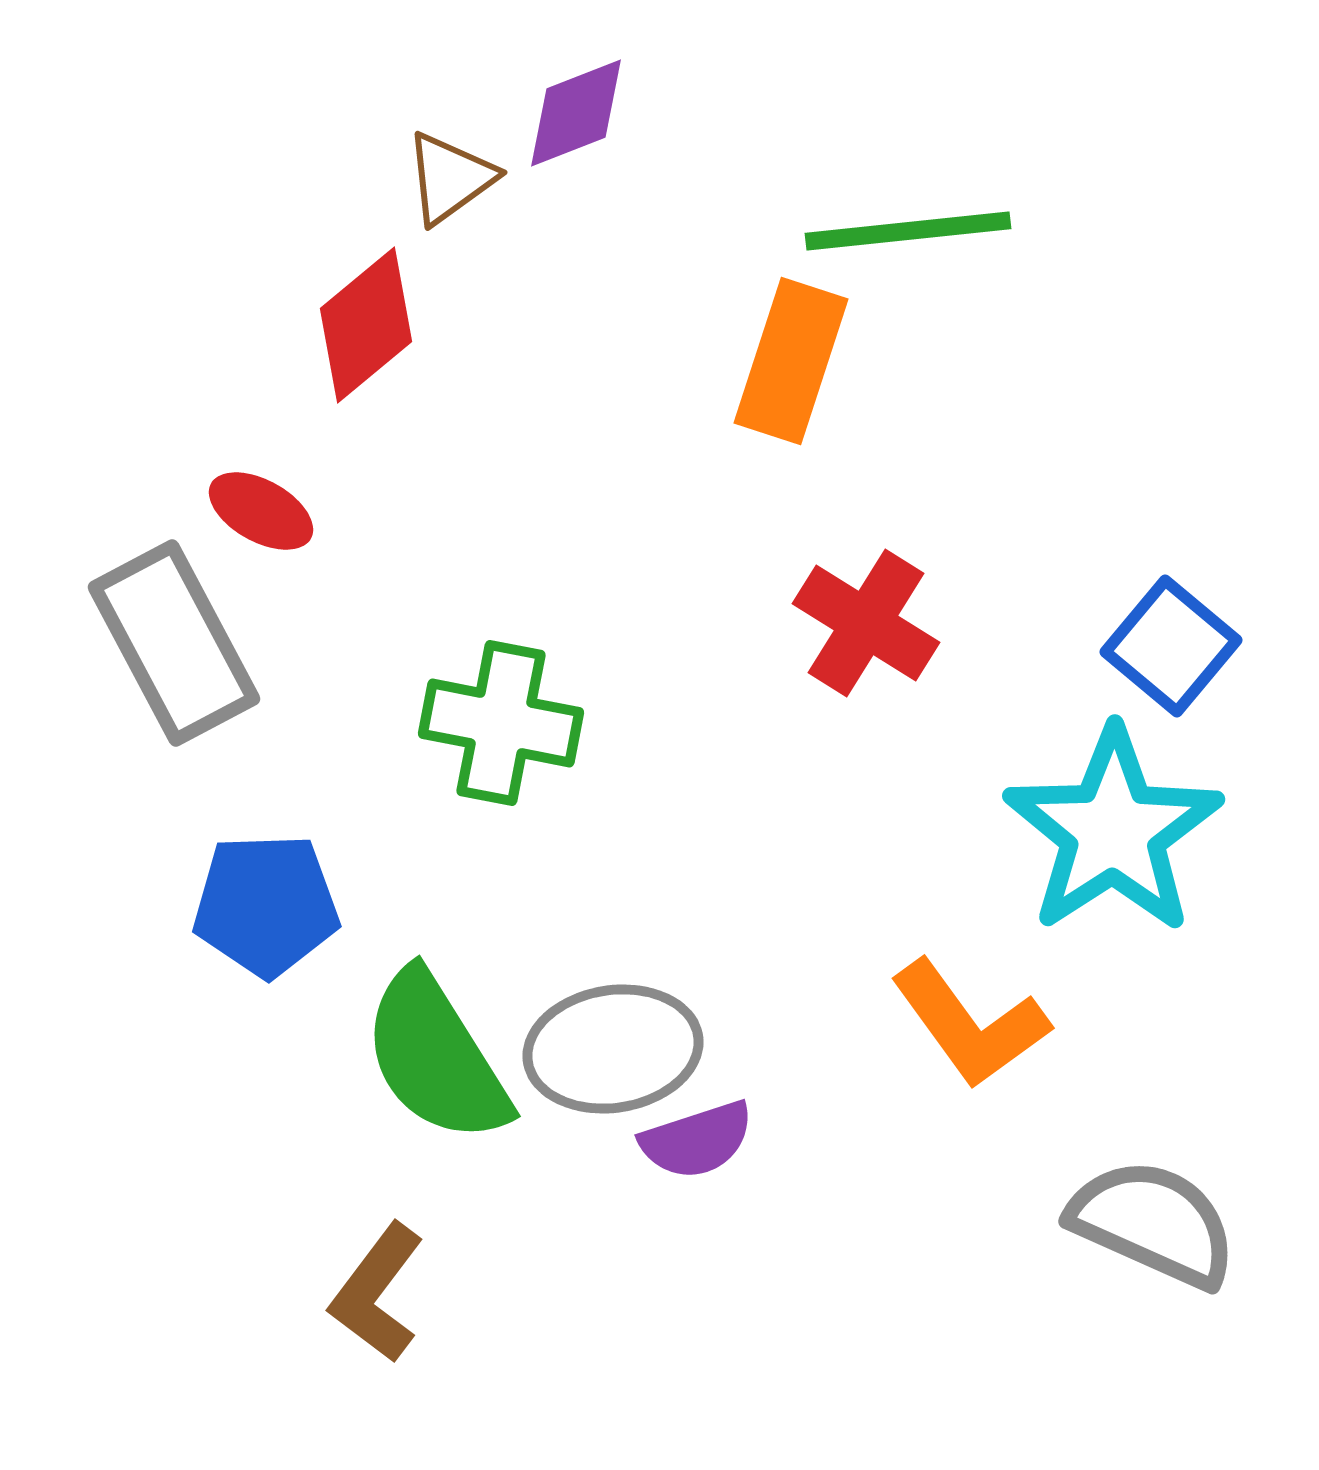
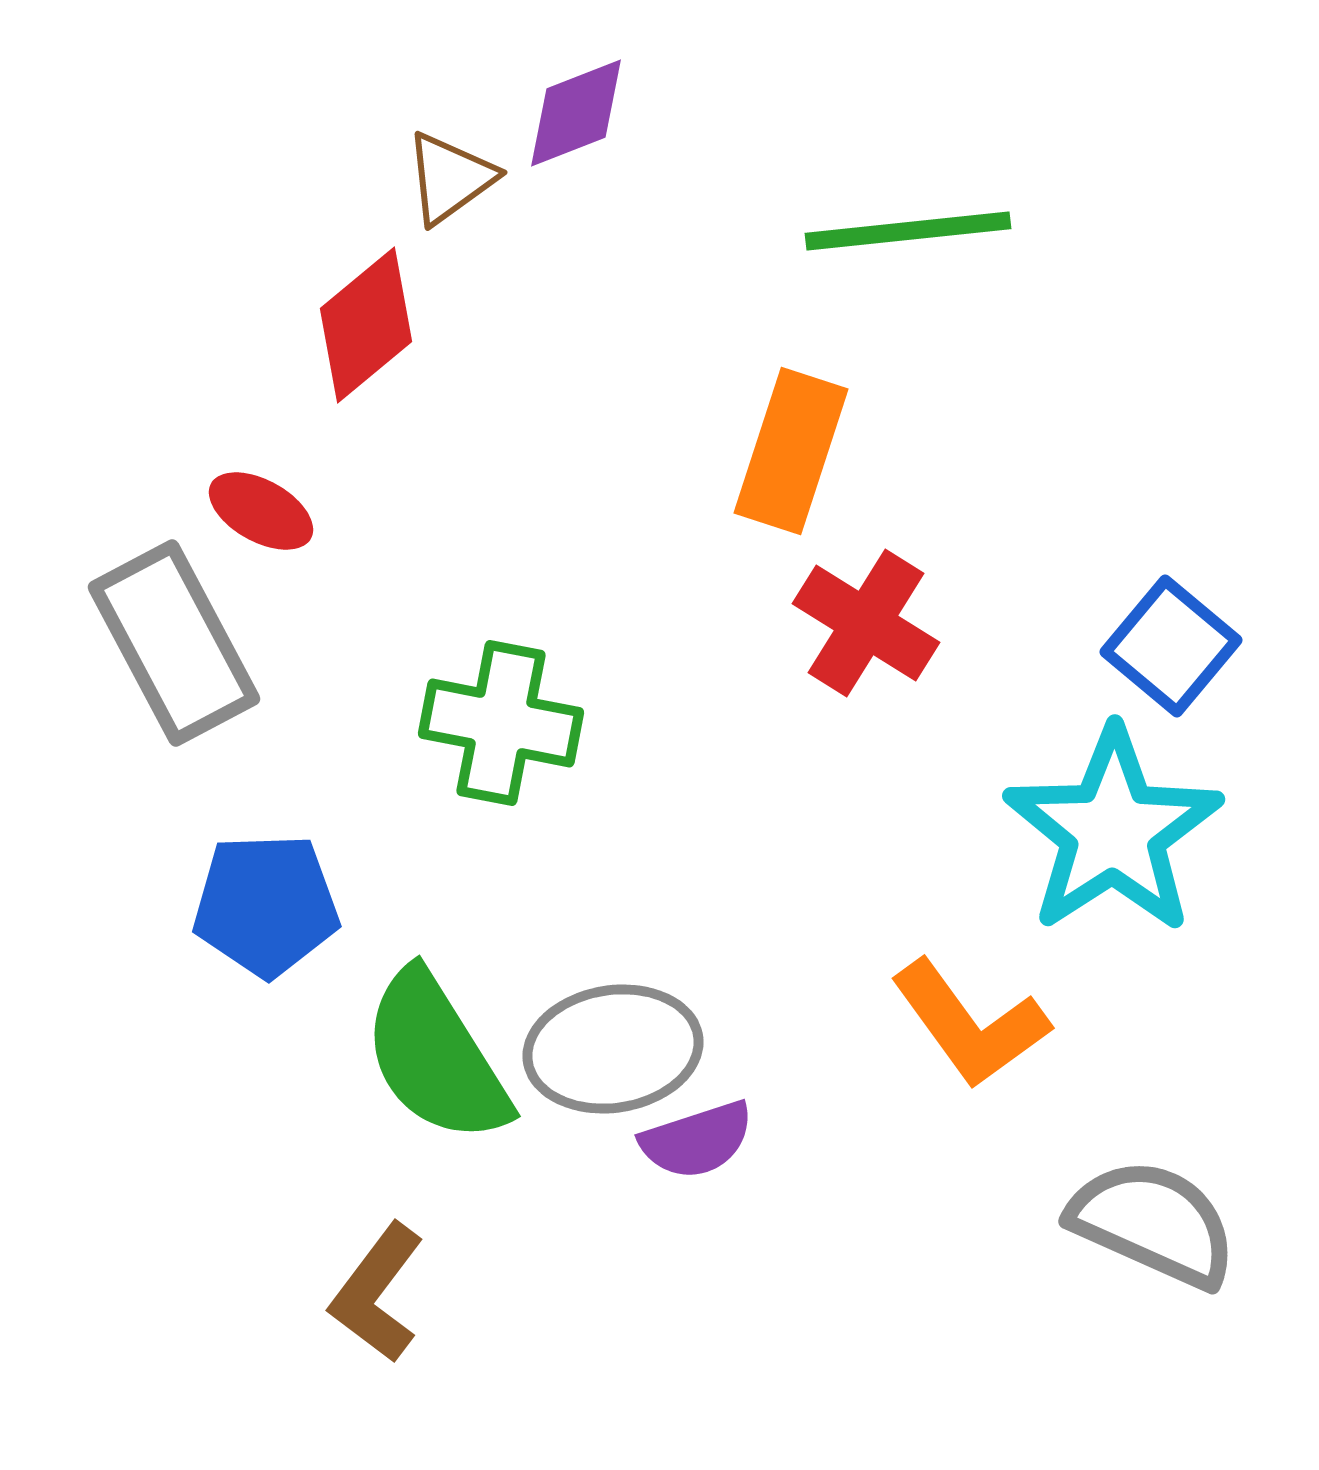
orange rectangle: moved 90 px down
